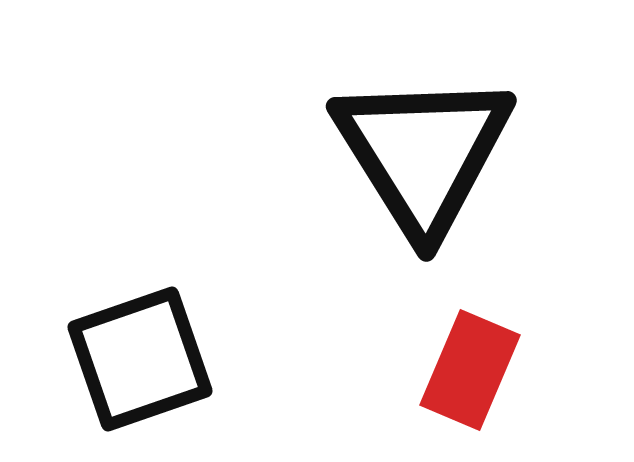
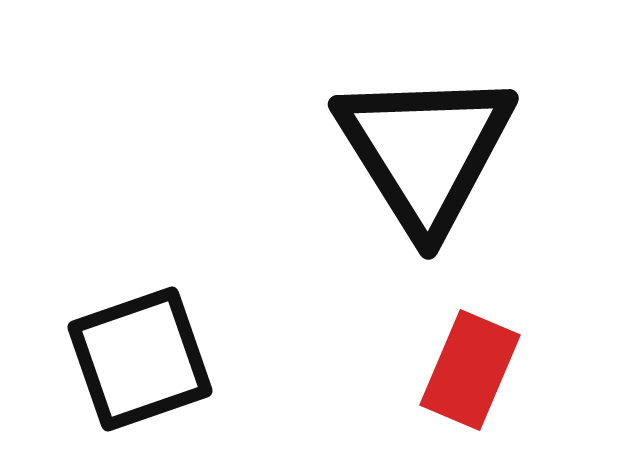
black triangle: moved 2 px right, 2 px up
